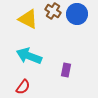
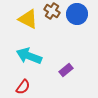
brown cross: moved 1 px left
purple rectangle: rotated 40 degrees clockwise
